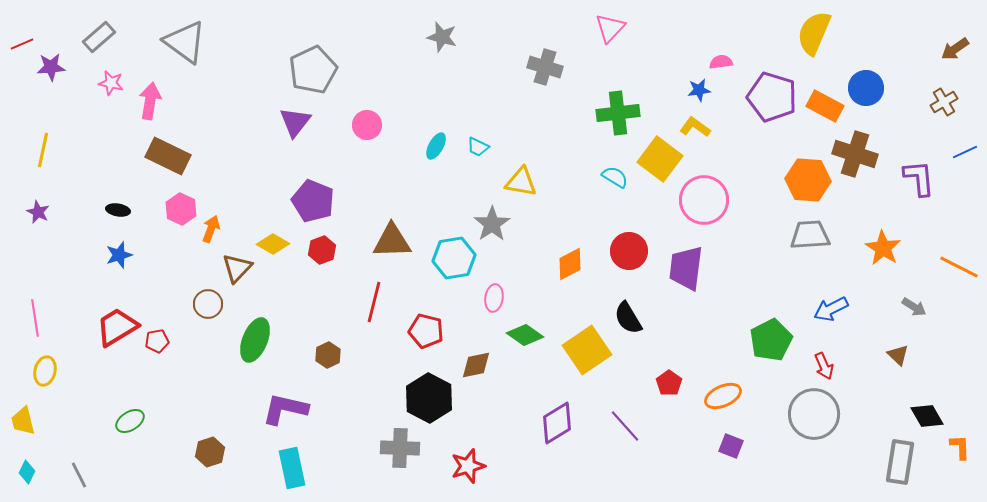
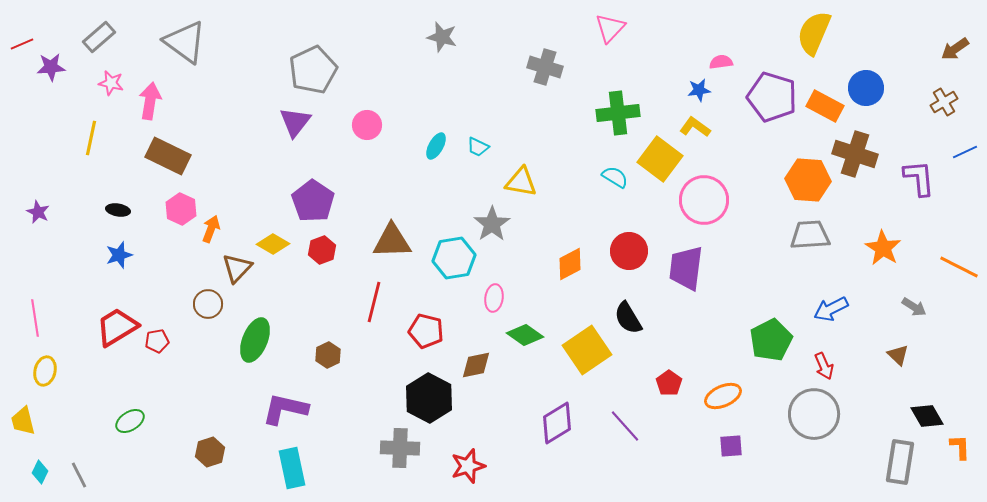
yellow line at (43, 150): moved 48 px right, 12 px up
purple pentagon at (313, 201): rotated 12 degrees clockwise
purple square at (731, 446): rotated 25 degrees counterclockwise
cyan diamond at (27, 472): moved 13 px right
